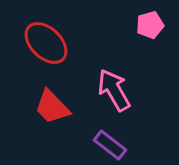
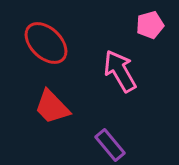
pink arrow: moved 6 px right, 19 px up
purple rectangle: rotated 12 degrees clockwise
